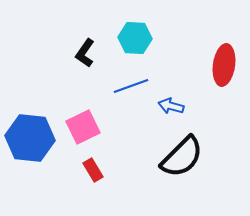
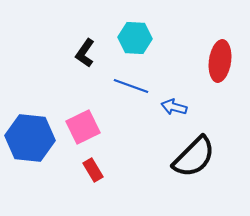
red ellipse: moved 4 px left, 4 px up
blue line: rotated 40 degrees clockwise
blue arrow: moved 3 px right, 1 px down
black semicircle: moved 12 px right
